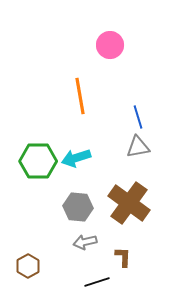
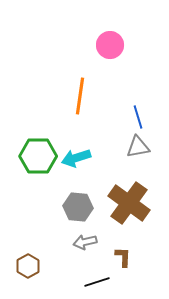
orange line: rotated 18 degrees clockwise
green hexagon: moved 5 px up
